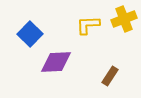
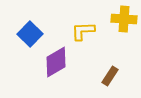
yellow cross: rotated 25 degrees clockwise
yellow L-shape: moved 5 px left, 6 px down
purple diamond: rotated 28 degrees counterclockwise
